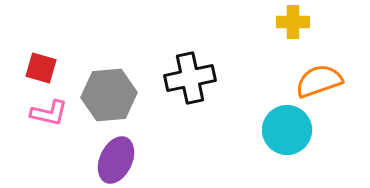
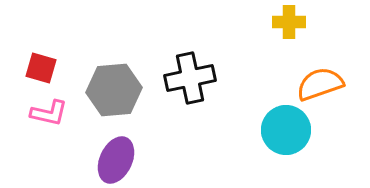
yellow cross: moved 4 px left
orange semicircle: moved 1 px right, 3 px down
gray hexagon: moved 5 px right, 5 px up
cyan circle: moved 1 px left
